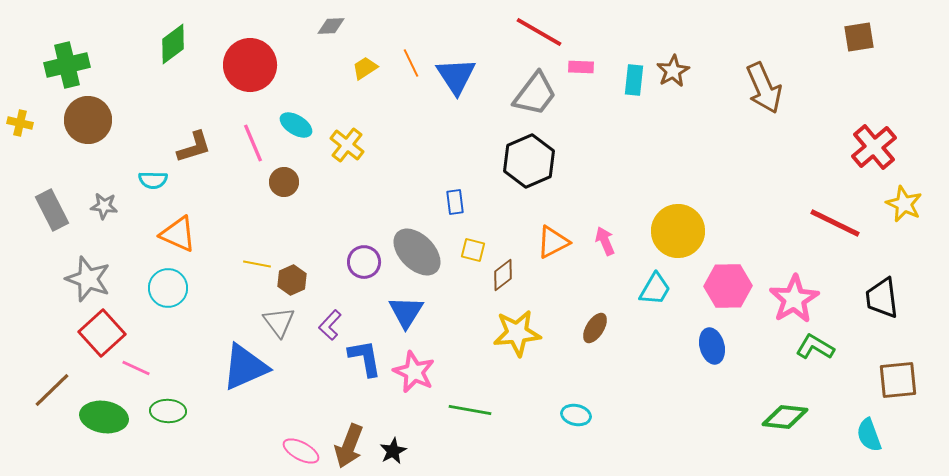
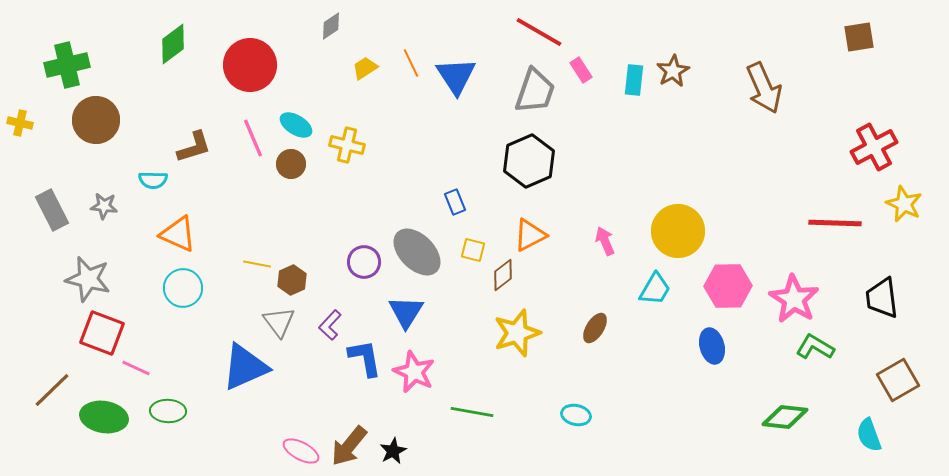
gray diamond at (331, 26): rotated 32 degrees counterclockwise
pink rectangle at (581, 67): moved 3 px down; rotated 55 degrees clockwise
gray trapezoid at (535, 94): moved 3 px up; rotated 18 degrees counterclockwise
brown circle at (88, 120): moved 8 px right
pink line at (253, 143): moved 5 px up
yellow cross at (347, 145): rotated 24 degrees counterclockwise
red cross at (874, 147): rotated 12 degrees clockwise
brown circle at (284, 182): moved 7 px right, 18 px up
blue rectangle at (455, 202): rotated 15 degrees counterclockwise
red line at (835, 223): rotated 24 degrees counterclockwise
orange triangle at (553, 242): moved 23 px left, 7 px up
gray star at (88, 279): rotated 6 degrees counterclockwise
cyan circle at (168, 288): moved 15 px right
pink star at (794, 299): rotated 9 degrees counterclockwise
red square at (102, 333): rotated 27 degrees counterclockwise
yellow star at (517, 333): rotated 12 degrees counterclockwise
brown square at (898, 380): rotated 24 degrees counterclockwise
green line at (470, 410): moved 2 px right, 2 px down
brown arrow at (349, 446): rotated 18 degrees clockwise
